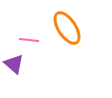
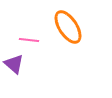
orange ellipse: moved 1 px right, 1 px up
